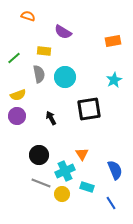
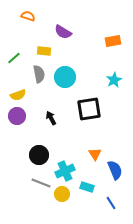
orange triangle: moved 13 px right
